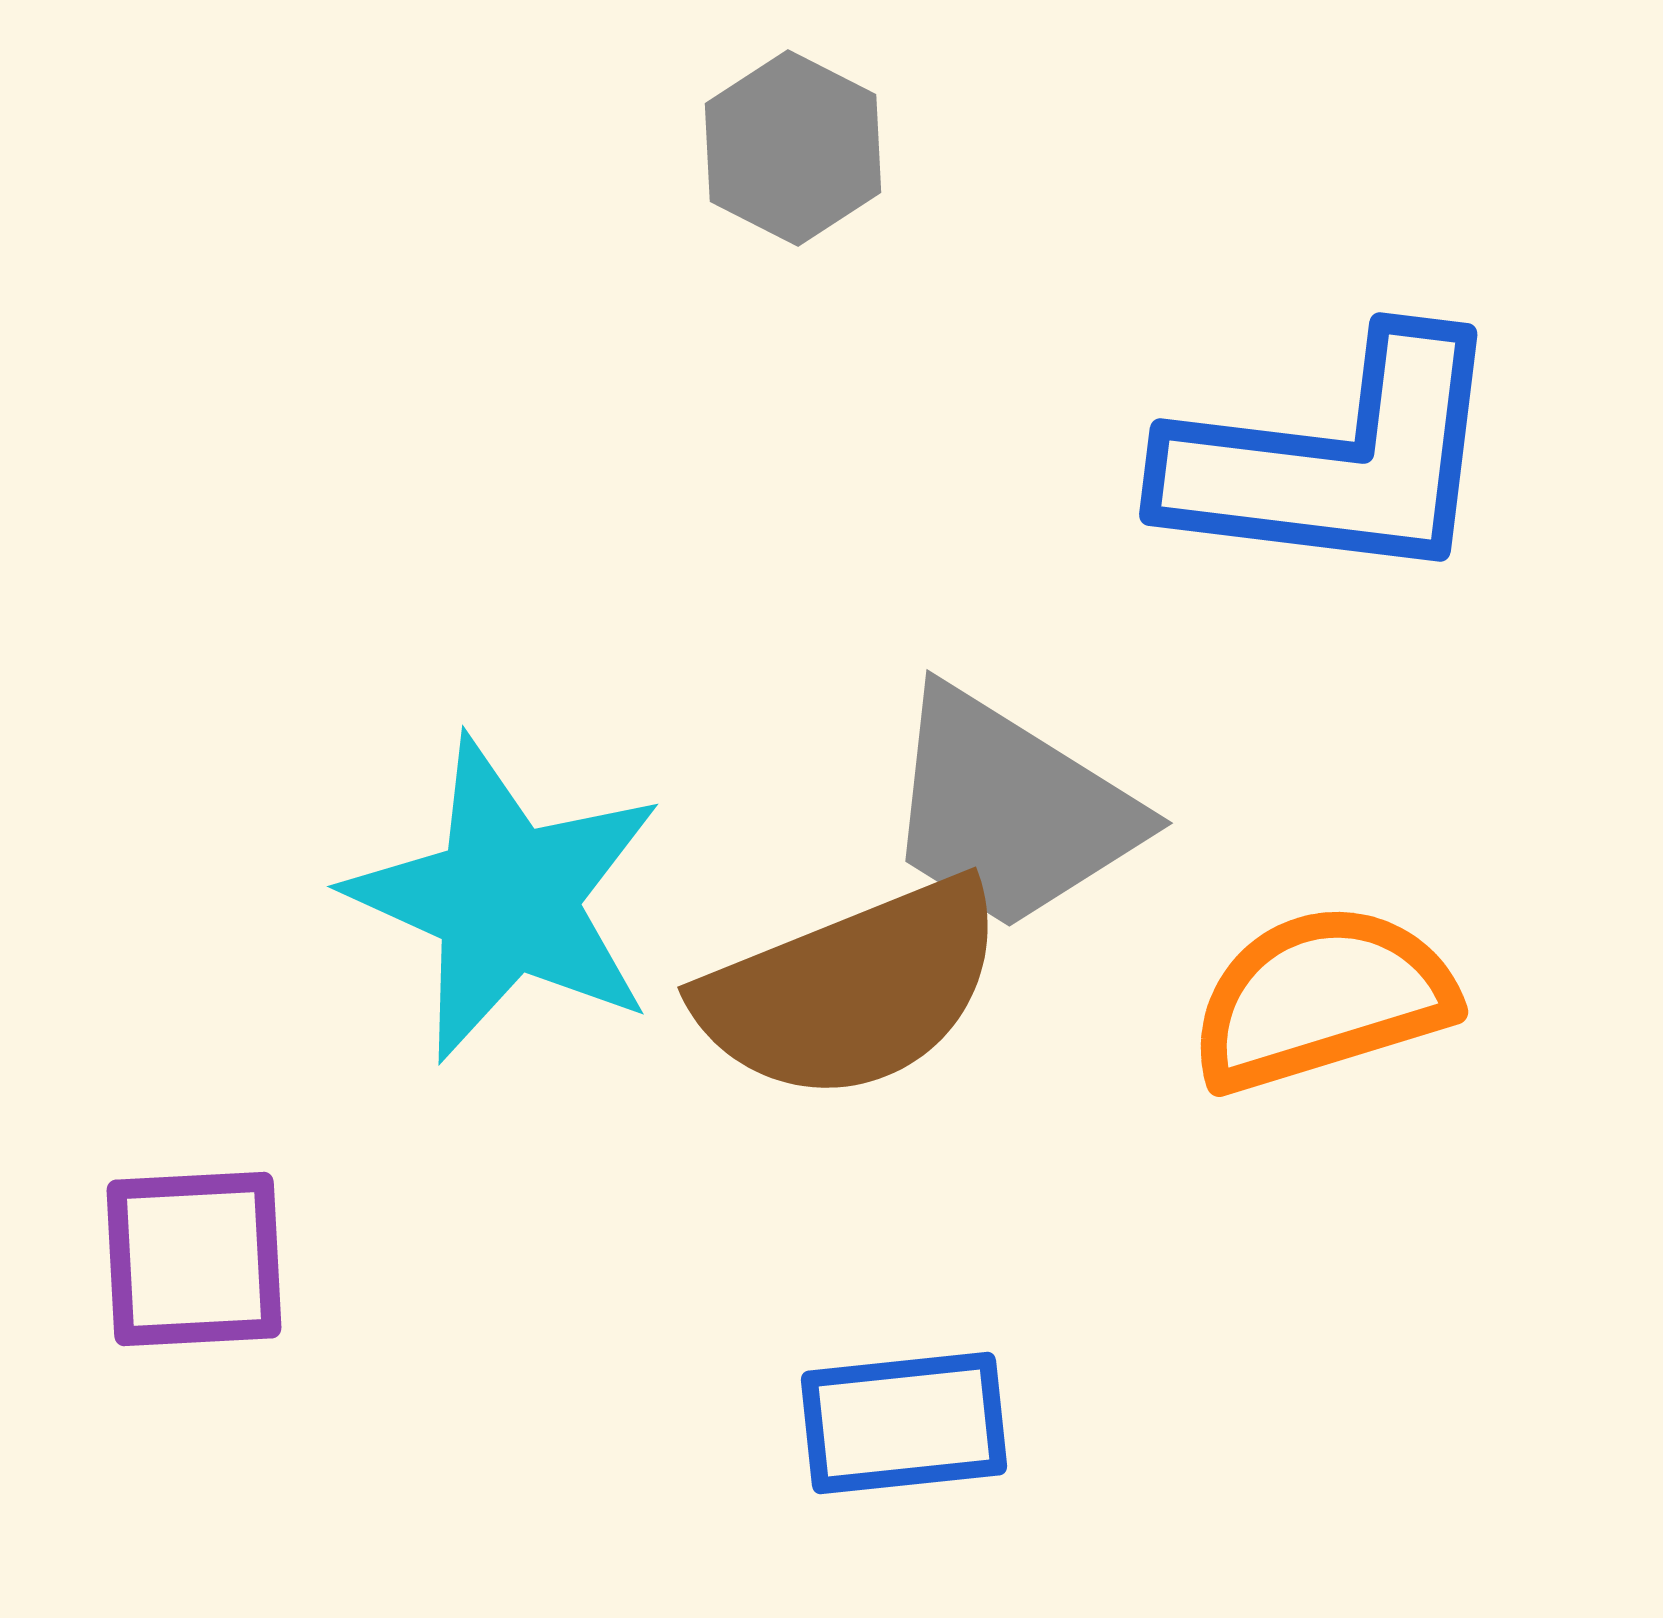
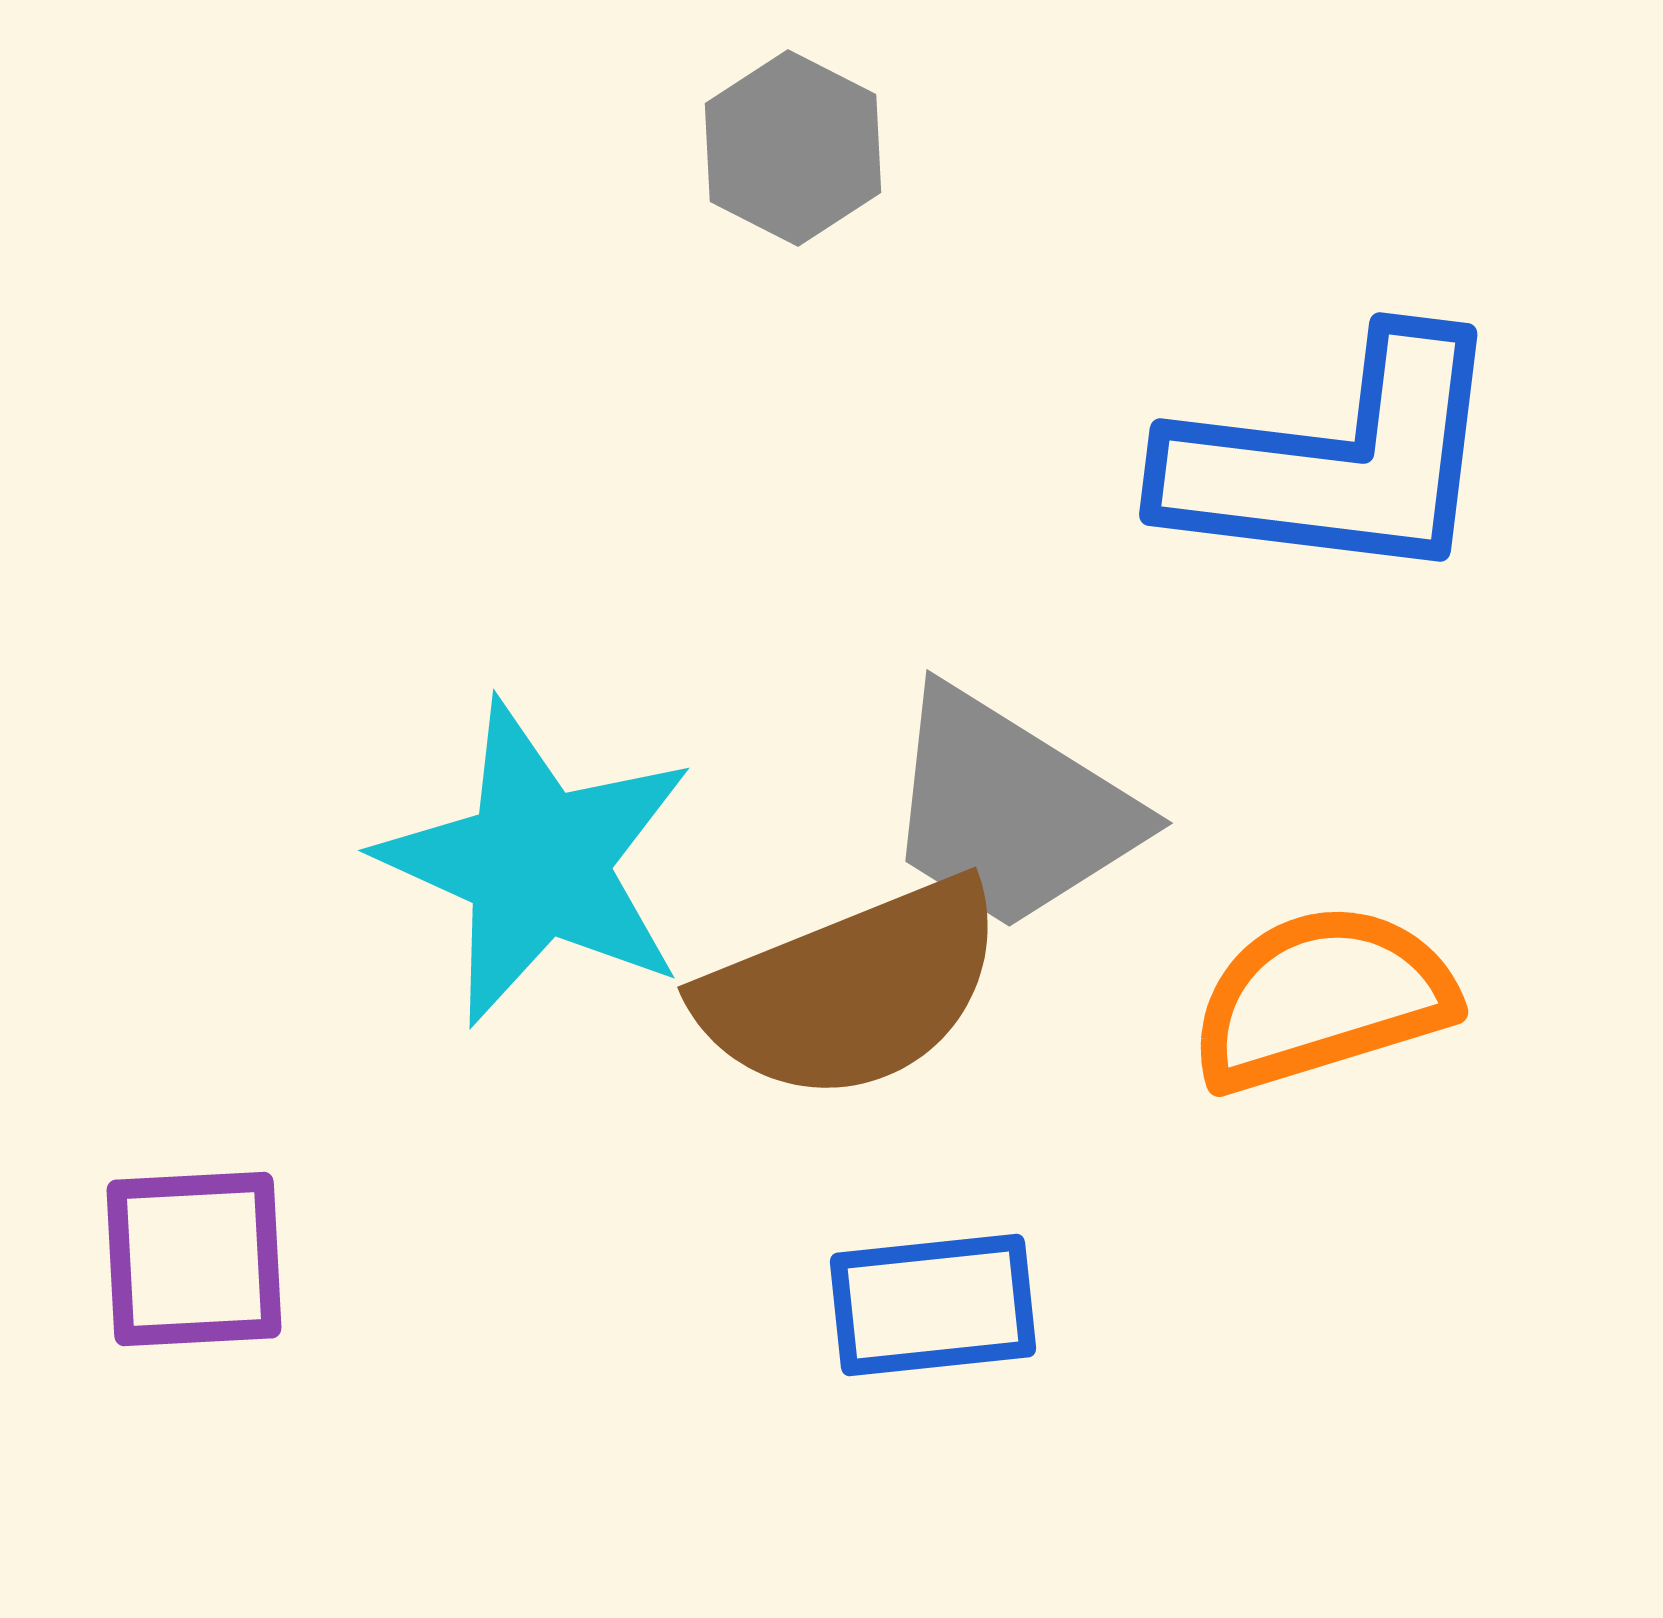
cyan star: moved 31 px right, 36 px up
blue rectangle: moved 29 px right, 118 px up
